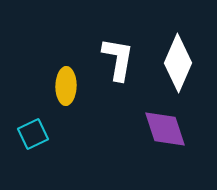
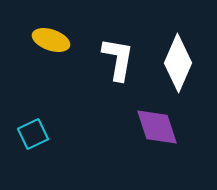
yellow ellipse: moved 15 px left, 46 px up; rotated 72 degrees counterclockwise
purple diamond: moved 8 px left, 2 px up
